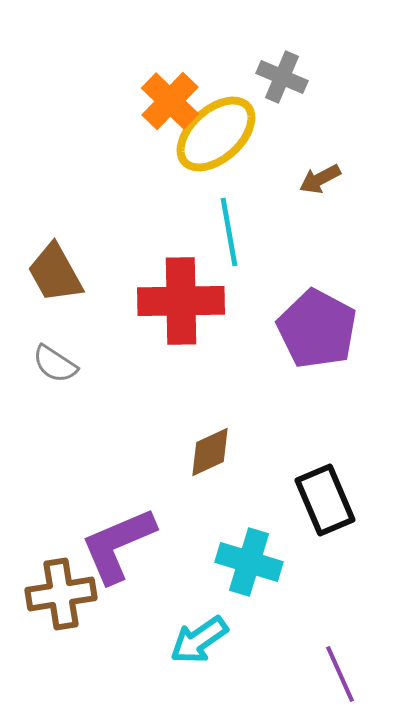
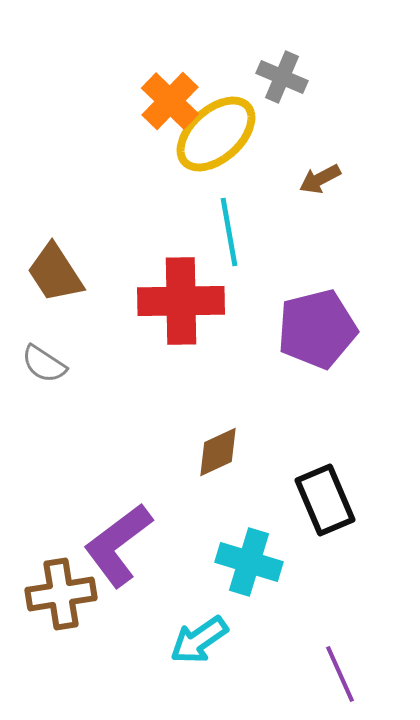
brown trapezoid: rotated 4 degrees counterclockwise
purple pentagon: rotated 30 degrees clockwise
gray semicircle: moved 11 px left
brown diamond: moved 8 px right
purple L-shape: rotated 14 degrees counterclockwise
